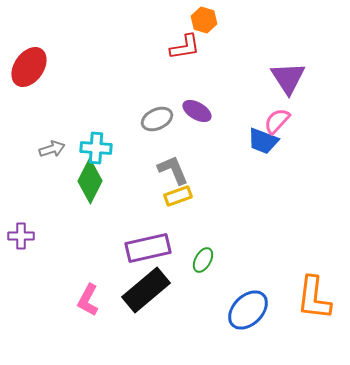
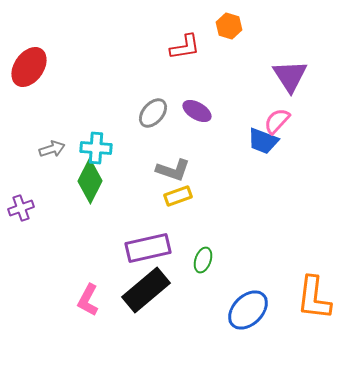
orange hexagon: moved 25 px right, 6 px down
purple triangle: moved 2 px right, 2 px up
gray ellipse: moved 4 px left, 6 px up; rotated 24 degrees counterclockwise
gray L-shape: rotated 132 degrees clockwise
purple cross: moved 28 px up; rotated 20 degrees counterclockwise
green ellipse: rotated 10 degrees counterclockwise
